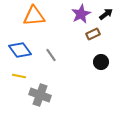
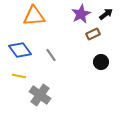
gray cross: rotated 15 degrees clockwise
